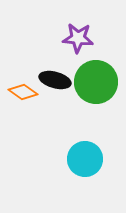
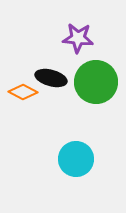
black ellipse: moved 4 px left, 2 px up
orange diamond: rotated 8 degrees counterclockwise
cyan circle: moved 9 px left
